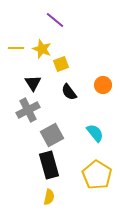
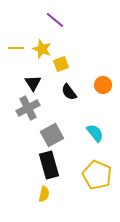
gray cross: moved 2 px up
yellow pentagon: rotated 8 degrees counterclockwise
yellow semicircle: moved 5 px left, 3 px up
